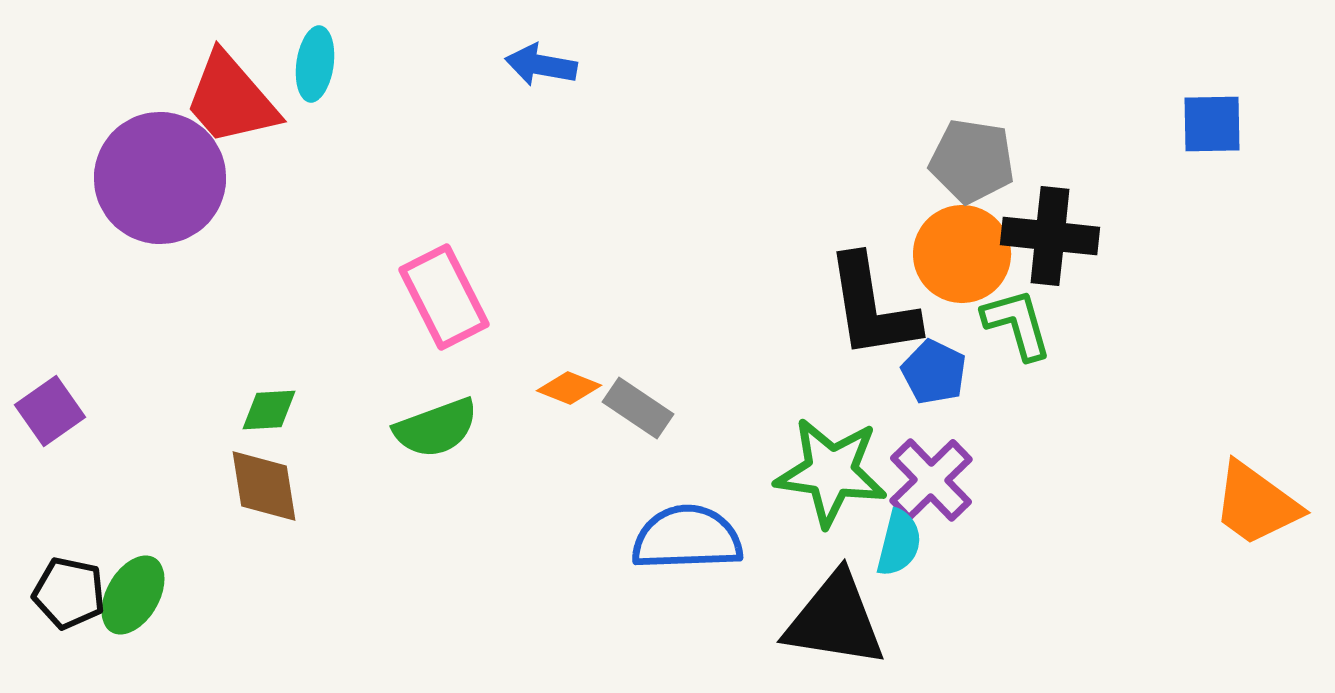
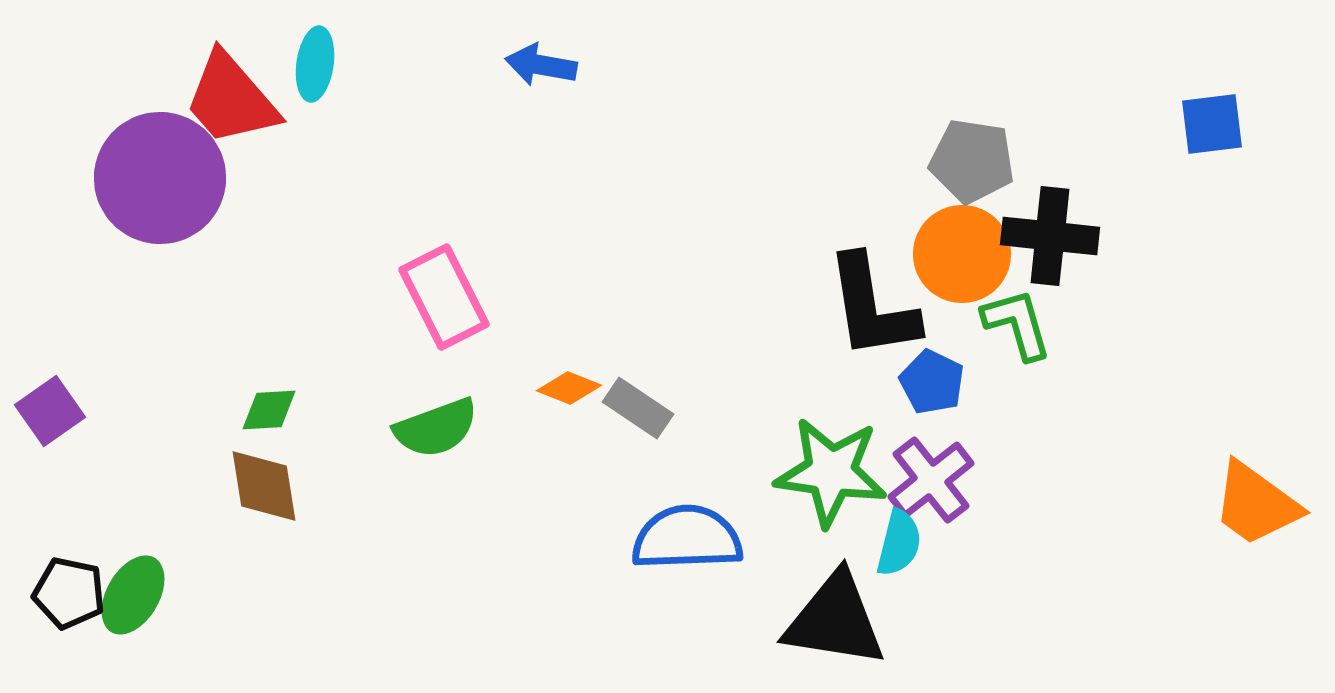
blue square: rotated 6 degrees counterclockwise
blue pentagon: moved 2 px left, 10 px down
purple cross: rotated 6 degrees clockwise
